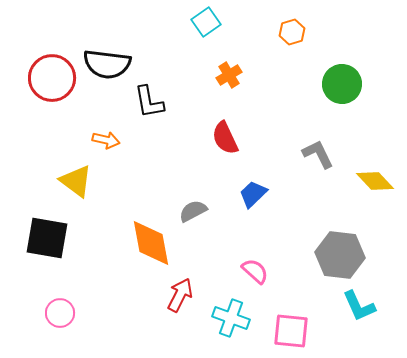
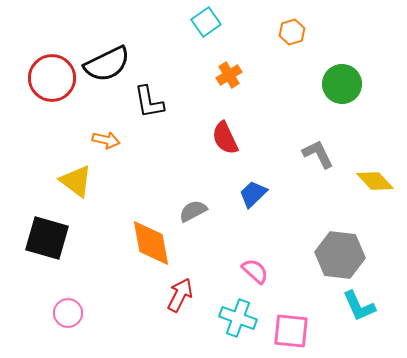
black semicircle: rotated 33 degrees counterclockwise
black square: rotated 6 degrees clockwise
pink circle: moved 8 px right
cyan cross: moved 7 px right
